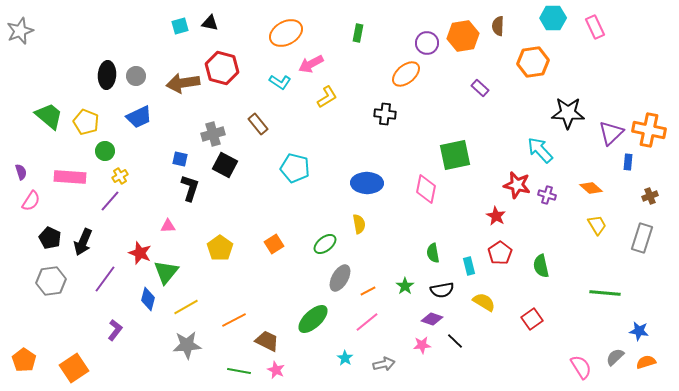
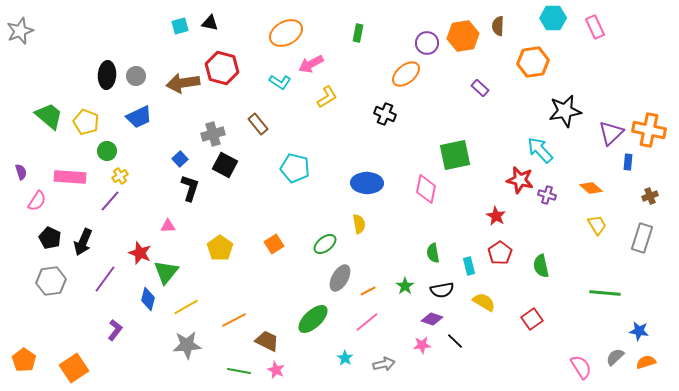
black star at (568, 113): moved 3 px left, 2 px up; rotated 12 degrees counterclockwise
black cross at (385, 114): rotated 15 degrees clockwise
green circle at (105, 151): moved 2 px right
blue square at (180, 159): rotated 35 degrees clockwise
red star at (517, 185): moved 3 px right, 5 px up
pink semicircle at (31, 201): moved 6 px right
